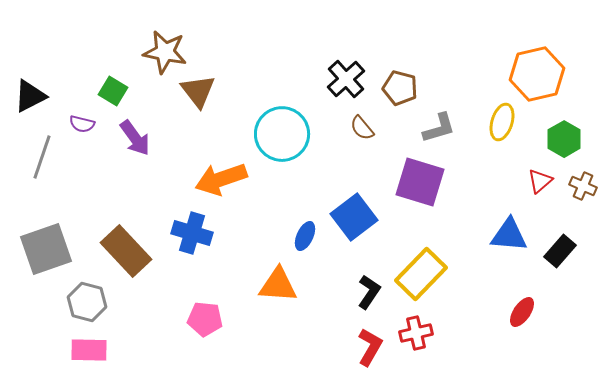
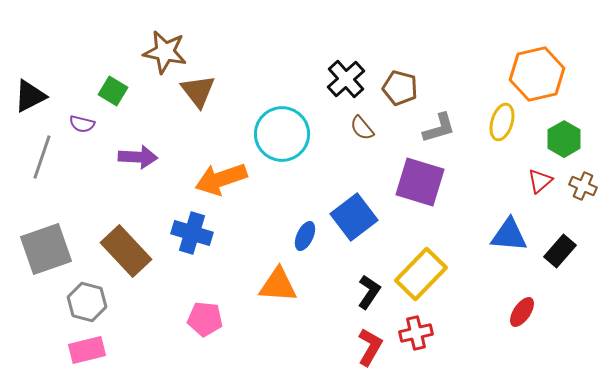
purple arrow: moved 3 px right, 19 px down; rotated 51 degrees counterclockwise
pink rectangle: moved 2 px left; rotated 15 degrees counterclockwise
